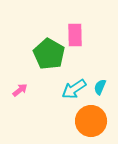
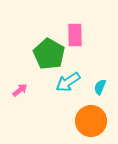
cyan arrow: moved 6 px left, 7 px up
